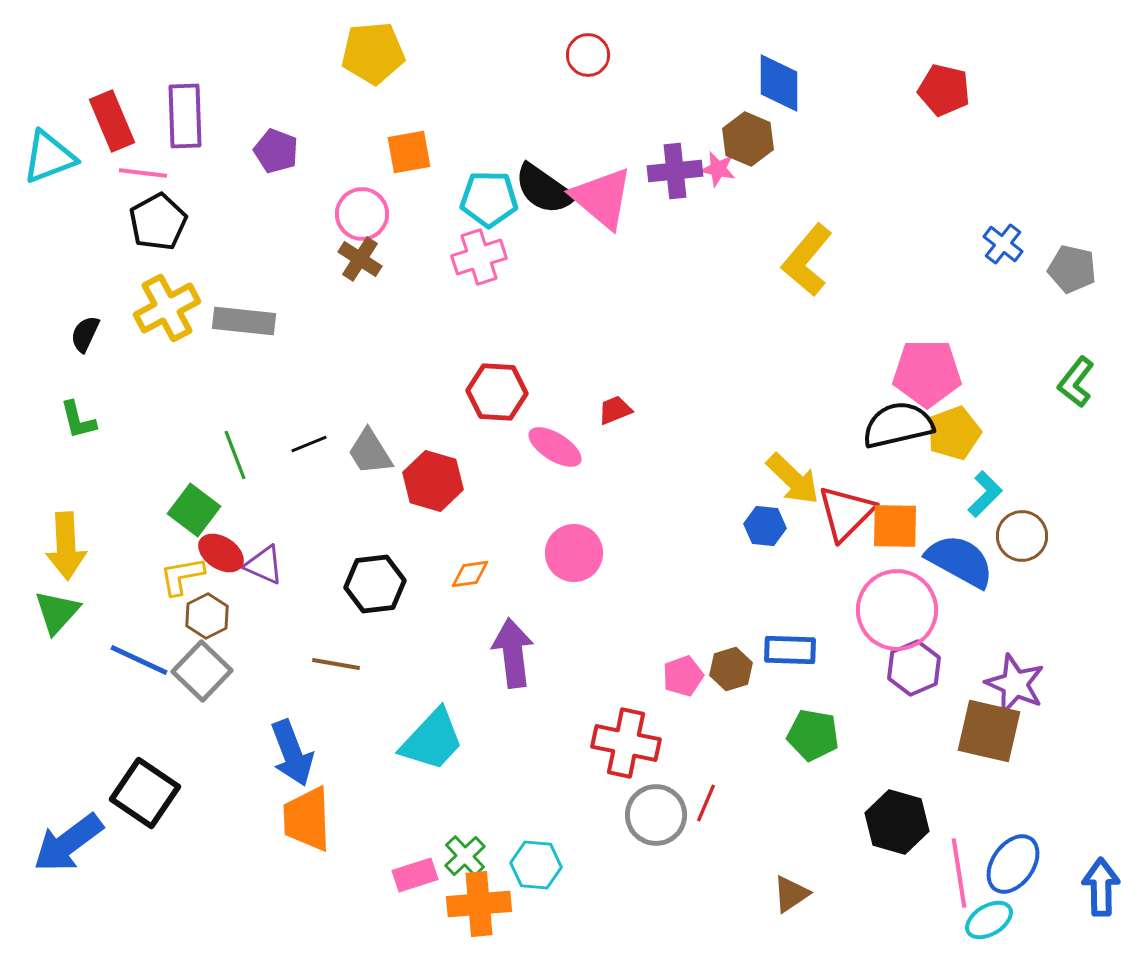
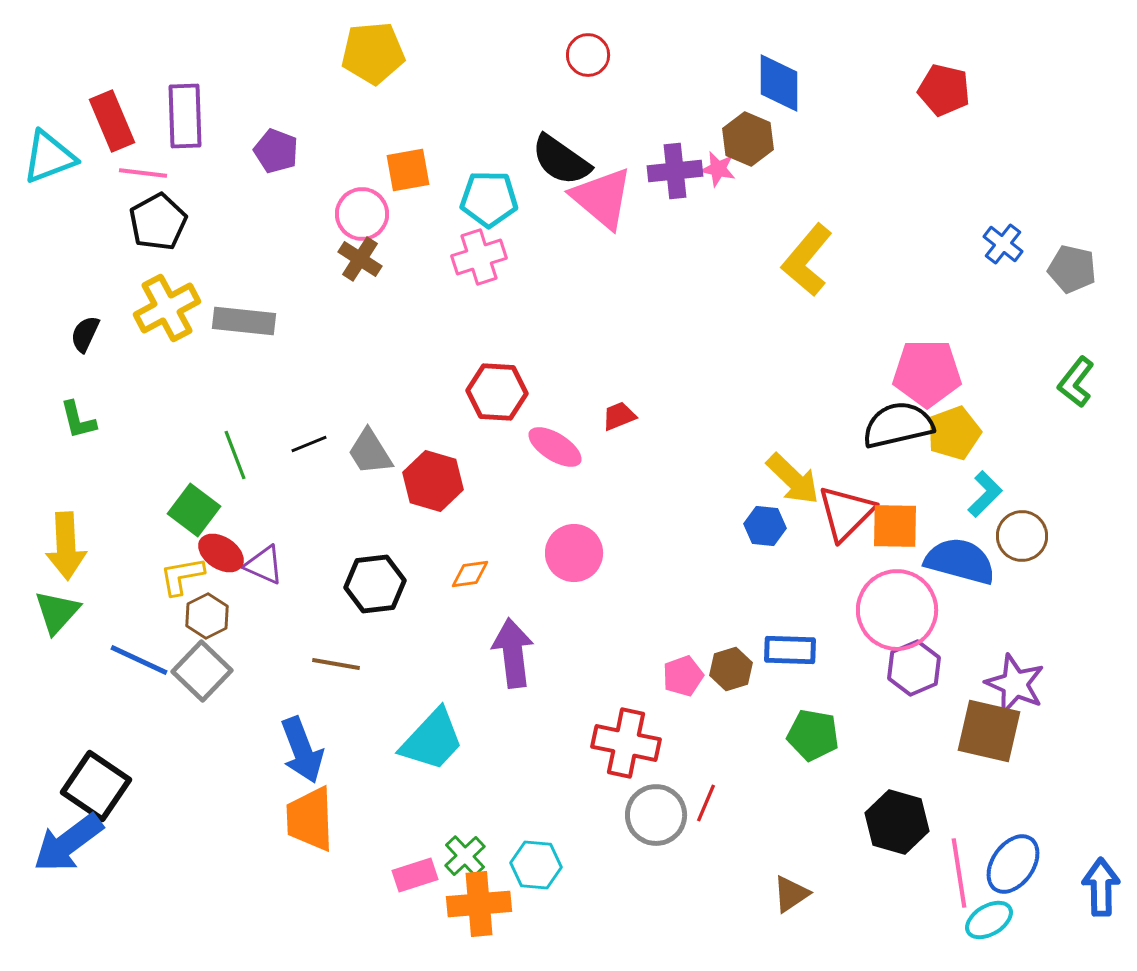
orange square at (409, 152): moved 1 px left, 18 px down
black semicircle at (544, 189): moved 17 px right, 29 px up
red trapezoid at (615, 410): moved 4 px right, 6 px down
blue semicircle at (960, 561): rotated 14 degrees counterclockwise
blue arrow at (292, 753): moved 10 px right, 3 px up
black square at (145, 793): moved 49 px left, 7 px up
orange trapezoid at (307, 819): moved 3 px right
